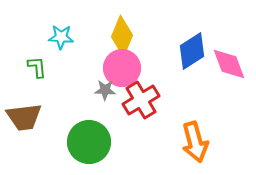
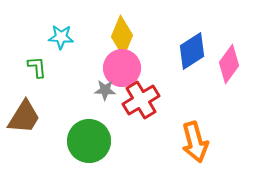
pink diamond: rotated 57 degrees clockwise
brown trapezoid: rotated 51 degrees counterclockwise
green circle: moved 1 px up
